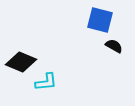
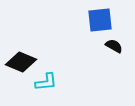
blue square: rotated 20 degrees counterclockwise
